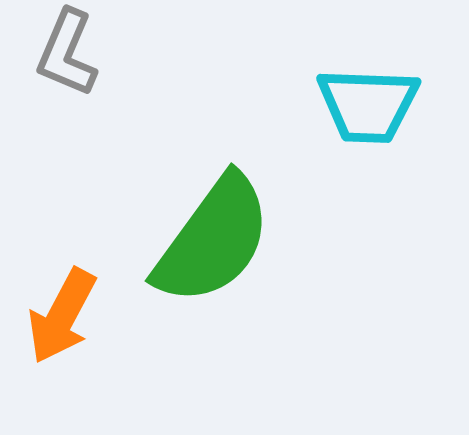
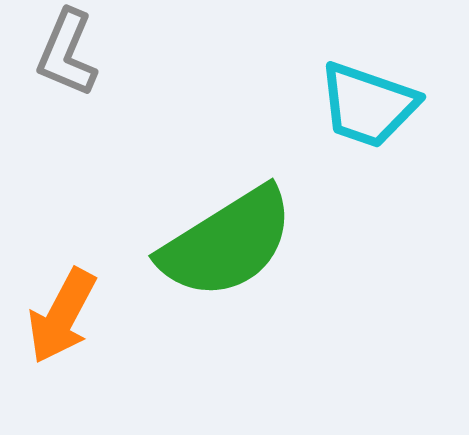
cyan trapezoid: rotated 17 degrees clockwise
green semicircle: moved 14 px right, 3 px down; rotated 22 degrees clockwise
